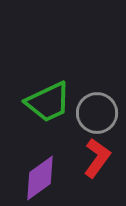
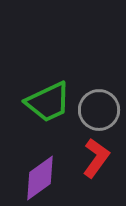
gray circle: moved 2 px right, 3 px up
red L-shape: moved 1 px left
